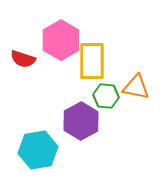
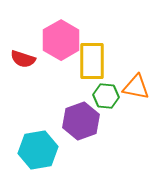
purple hexagon: rotated 9 degrees clockwise
